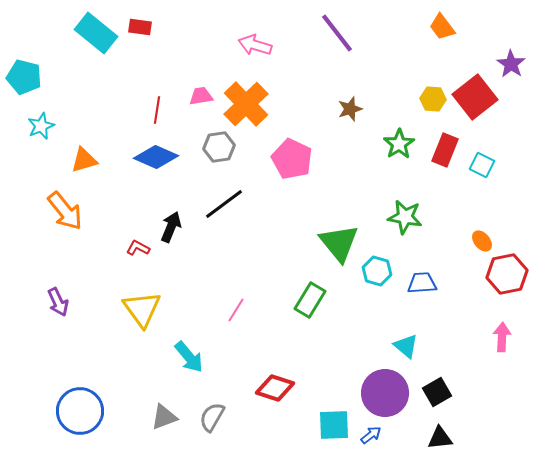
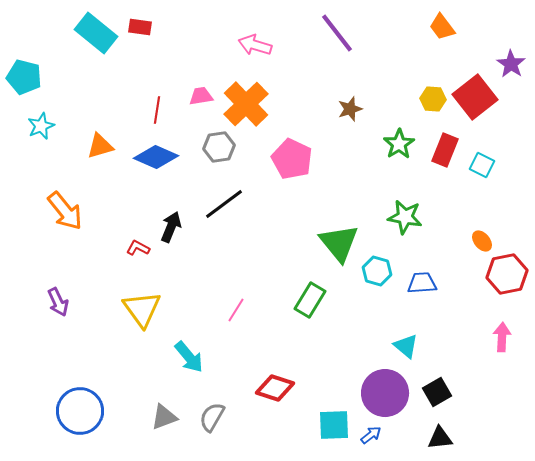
orange triangle at (84, 160): moved 16 px right, 14 px up
